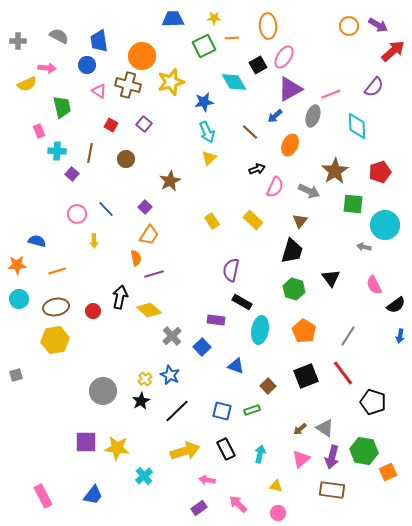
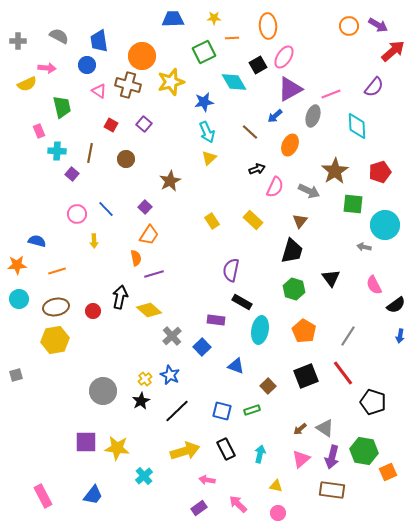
green square at (204, 46): moved 6 px down
